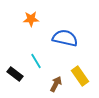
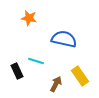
orange star: moved 2 px left, 1 px up; rotated 14 degrees clockwise
blue semicircle: moved 1 px left, 1 px down
cyan line: rotated 42 degrees counterclockwise
black rectangle: moved 2 px right, 3 px up; rotated 28 degrees clockwise
